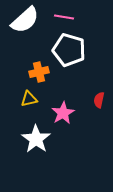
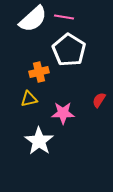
white semicircle: moved 8 px right, 1 px up
white pentagon: rotated 16 degrees clockwise
red semicircle: rotated 21 degrees clockwise
pink star: rotated 30 degrees clockwise
white star: moved 3 px right, 2 px down
